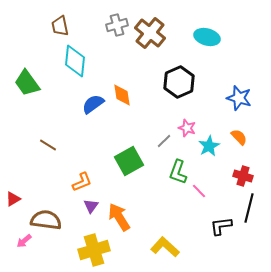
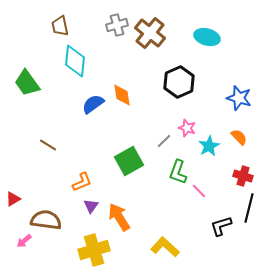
black L-shape: rotated 10 degrees counterclockwise
